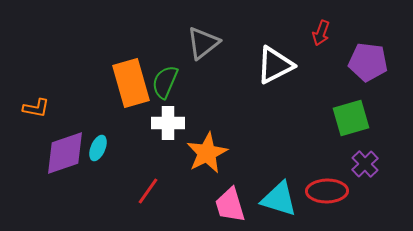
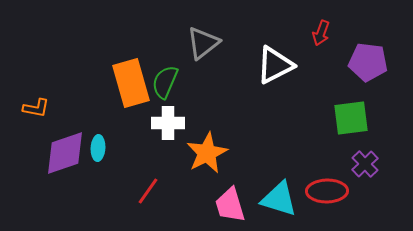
green square: rotated 9 degrees clockwise
cyan ellipse: rotated 20 degrees counterclockwise
